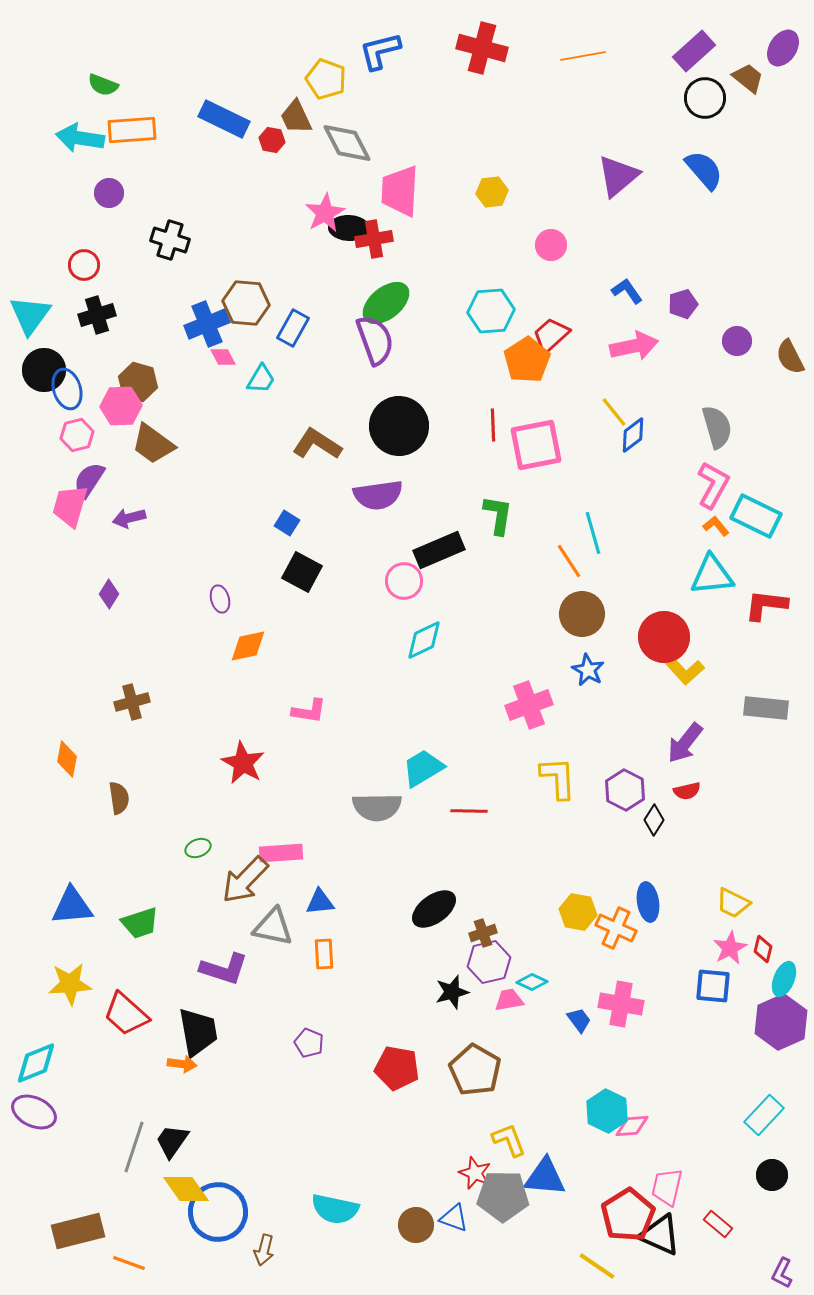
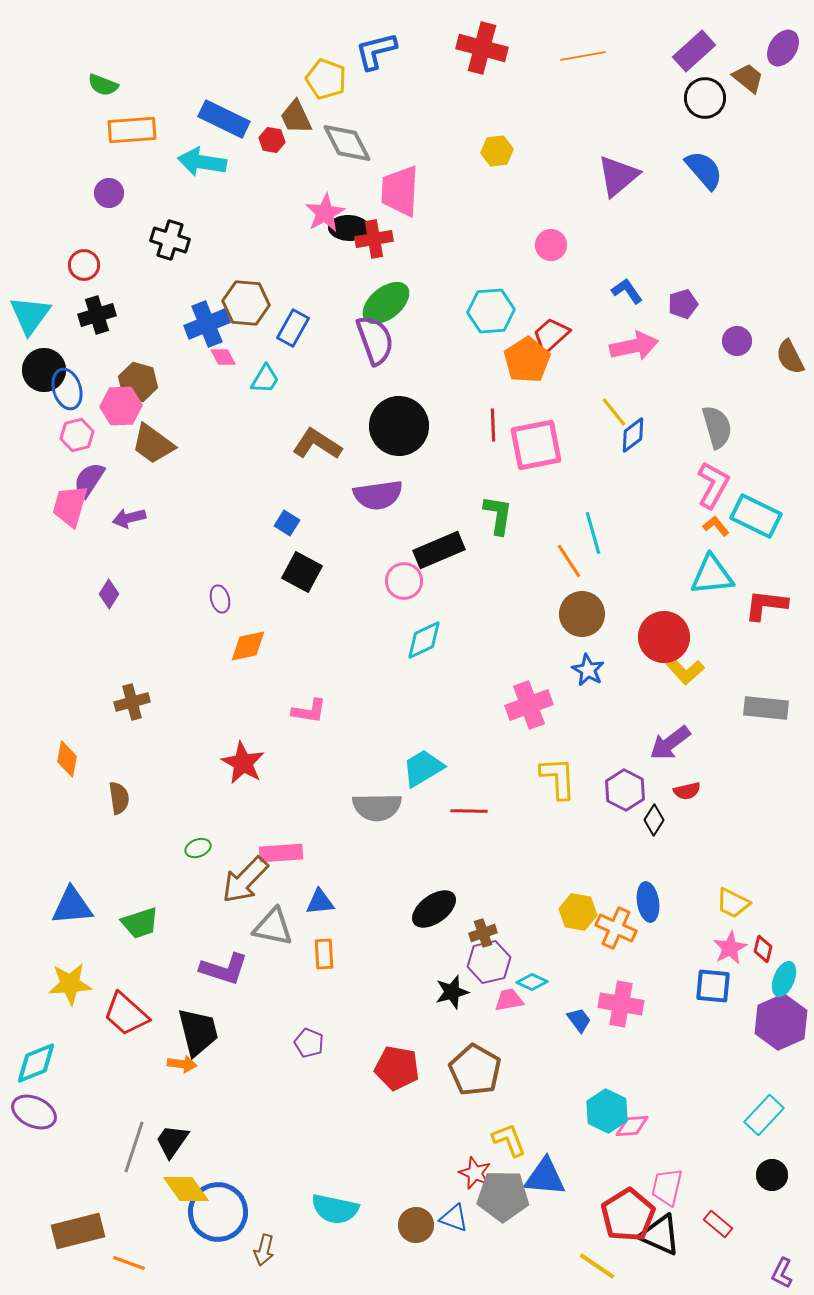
blue L-shape at (380, 51): moved 4 px left
cyan arrow at (80, 138): moved 122 px right, 24 px down
yellow hexagon at (492, 192): moved 5 px right, 41 px up
cyan trapezoid at (261, 379): moved 4 px right
purple arrow at (685, 743): moved 15 px left; rotated 15 degrees clockwise
black trapezoid at (198, 1032): rotated 4 degrees counterclockwise
